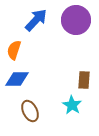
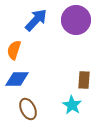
brown ellipse: moved 2 px left, 2 px up
